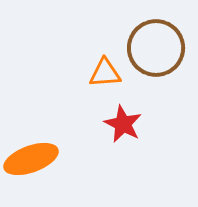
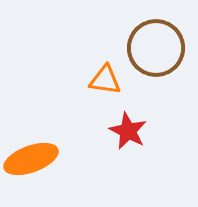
orange triangle: moved 7 px down; rotated 12 degrees clockwise
red star: moved 5 px right, 7 px down
